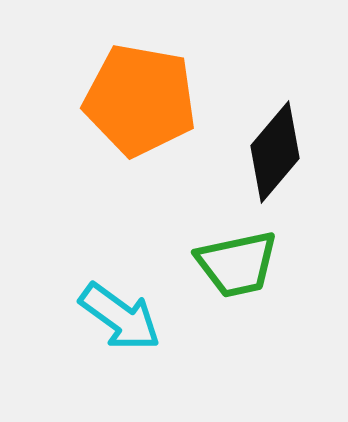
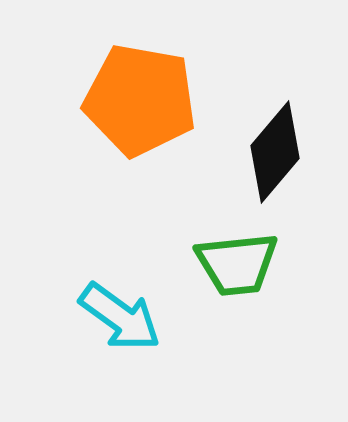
green trapezoid: rotated 6 degrees clockwise
